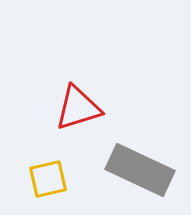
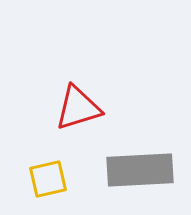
gray rectangle: rotated 28 degrees counterclockwise
